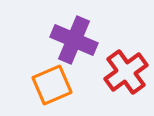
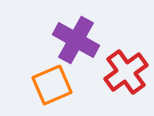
purple cross: moved 2 px right; rotated 6 degrees clockwise
